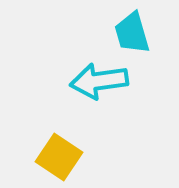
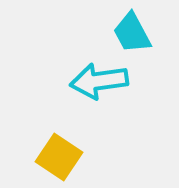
cyan trapezoid: rotated 12 degrees counterclockwise
